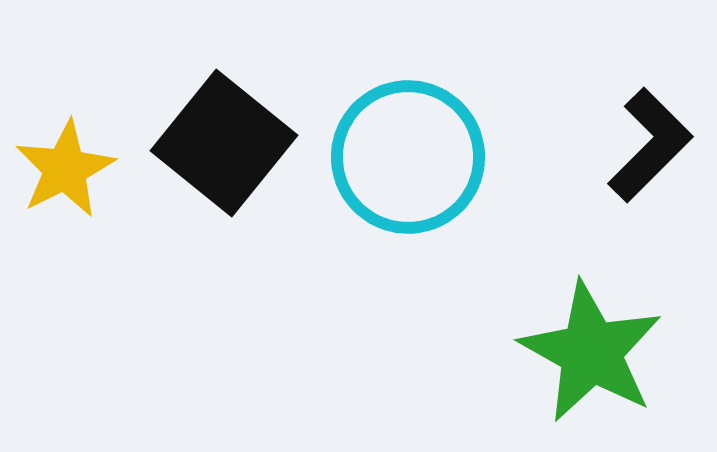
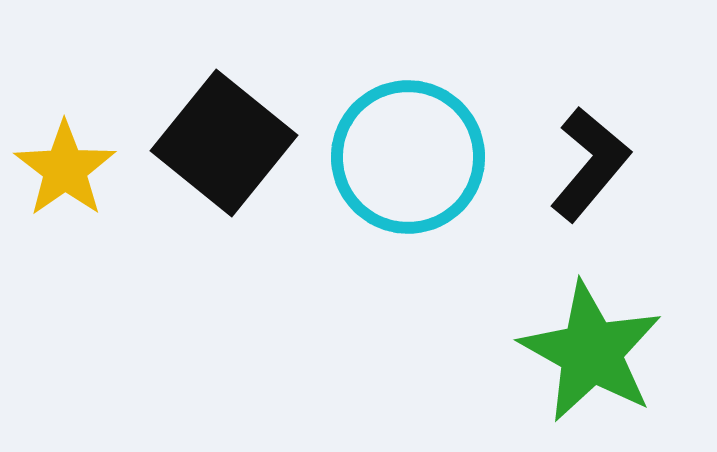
black L-shape: moved 60 px left, 19 px down; rotated 5 degrees counterclockwise
yellow star: rotated 8 degrees counterclockwise
